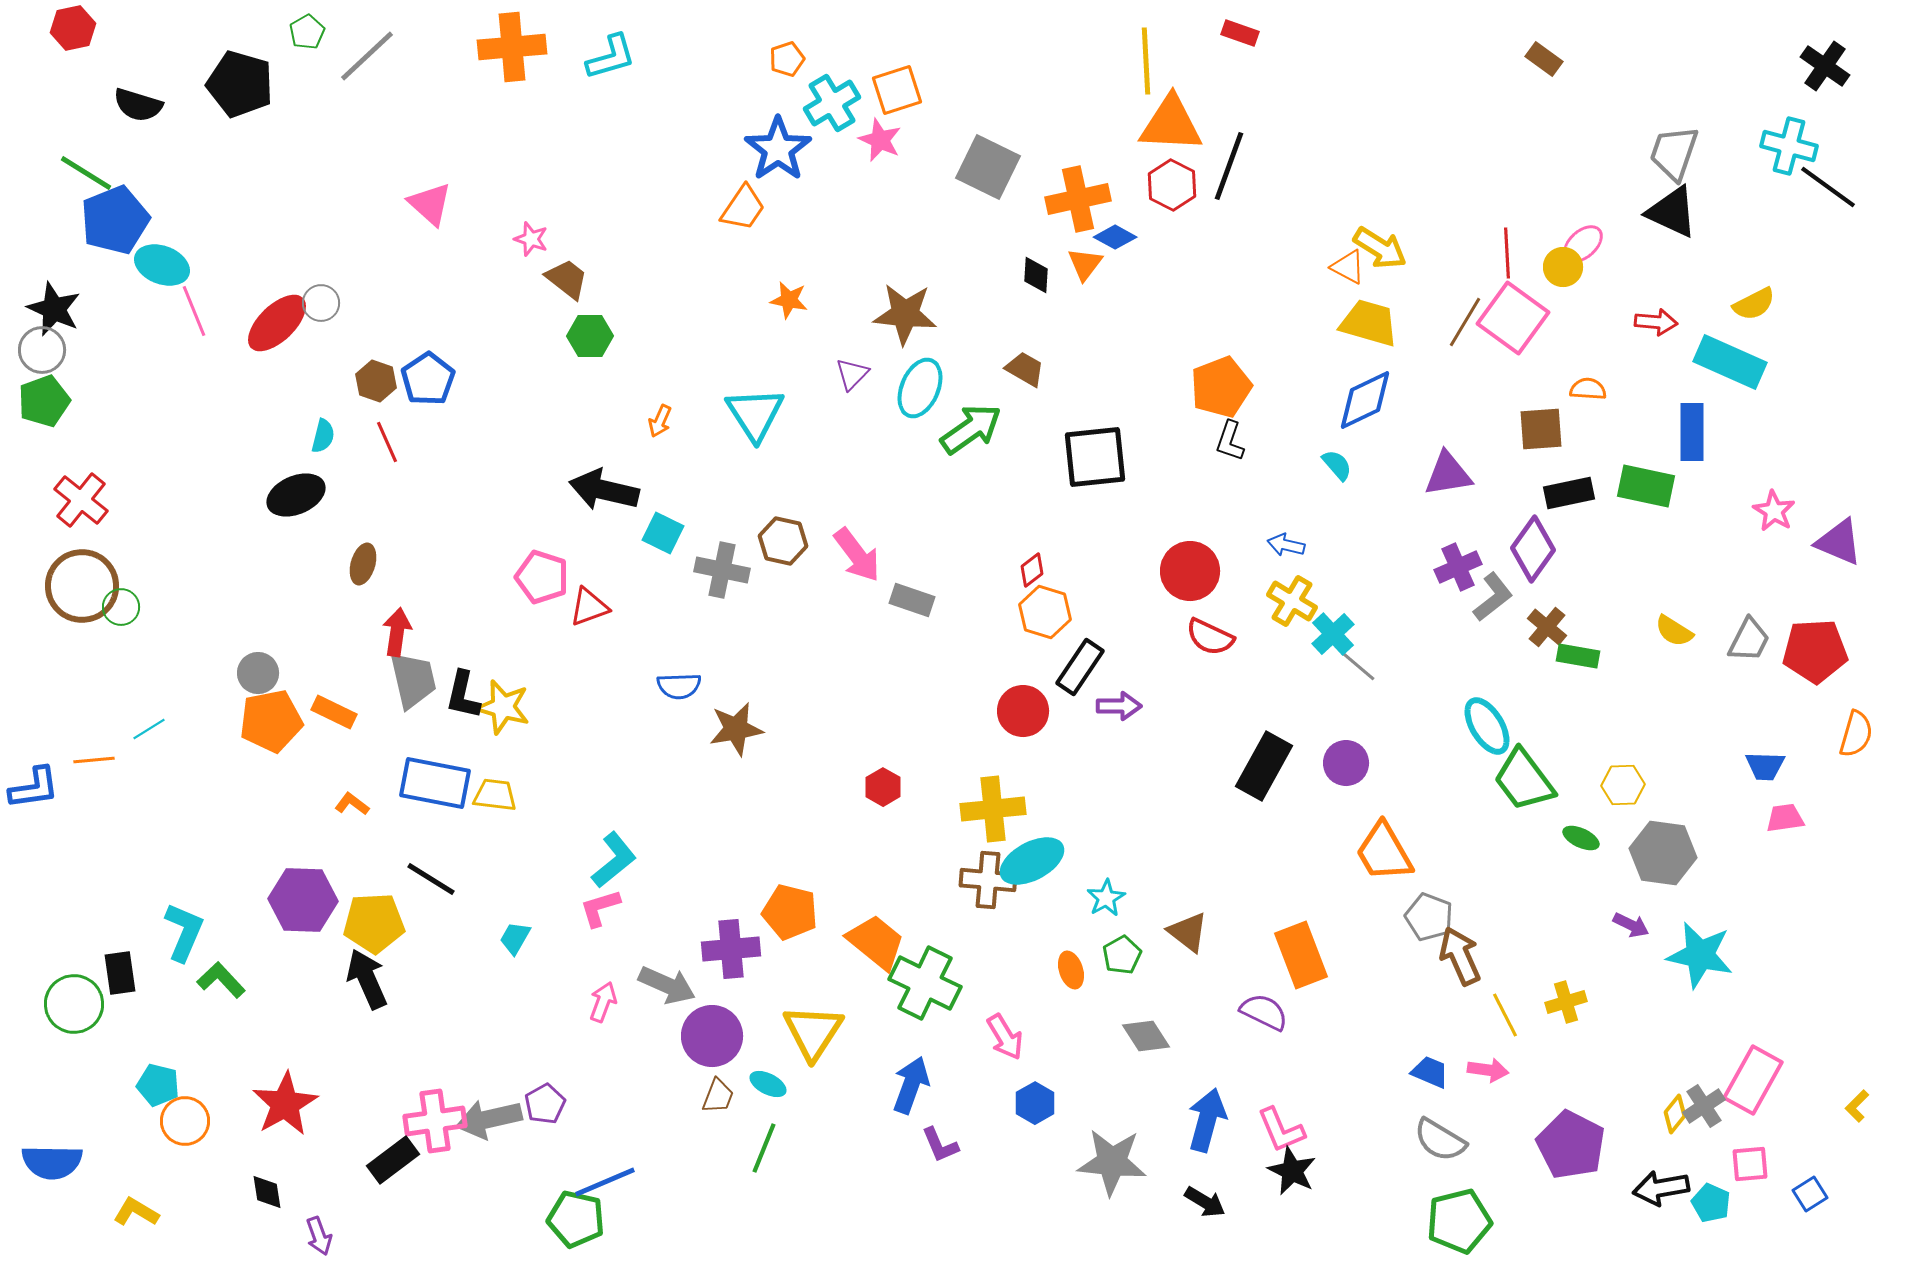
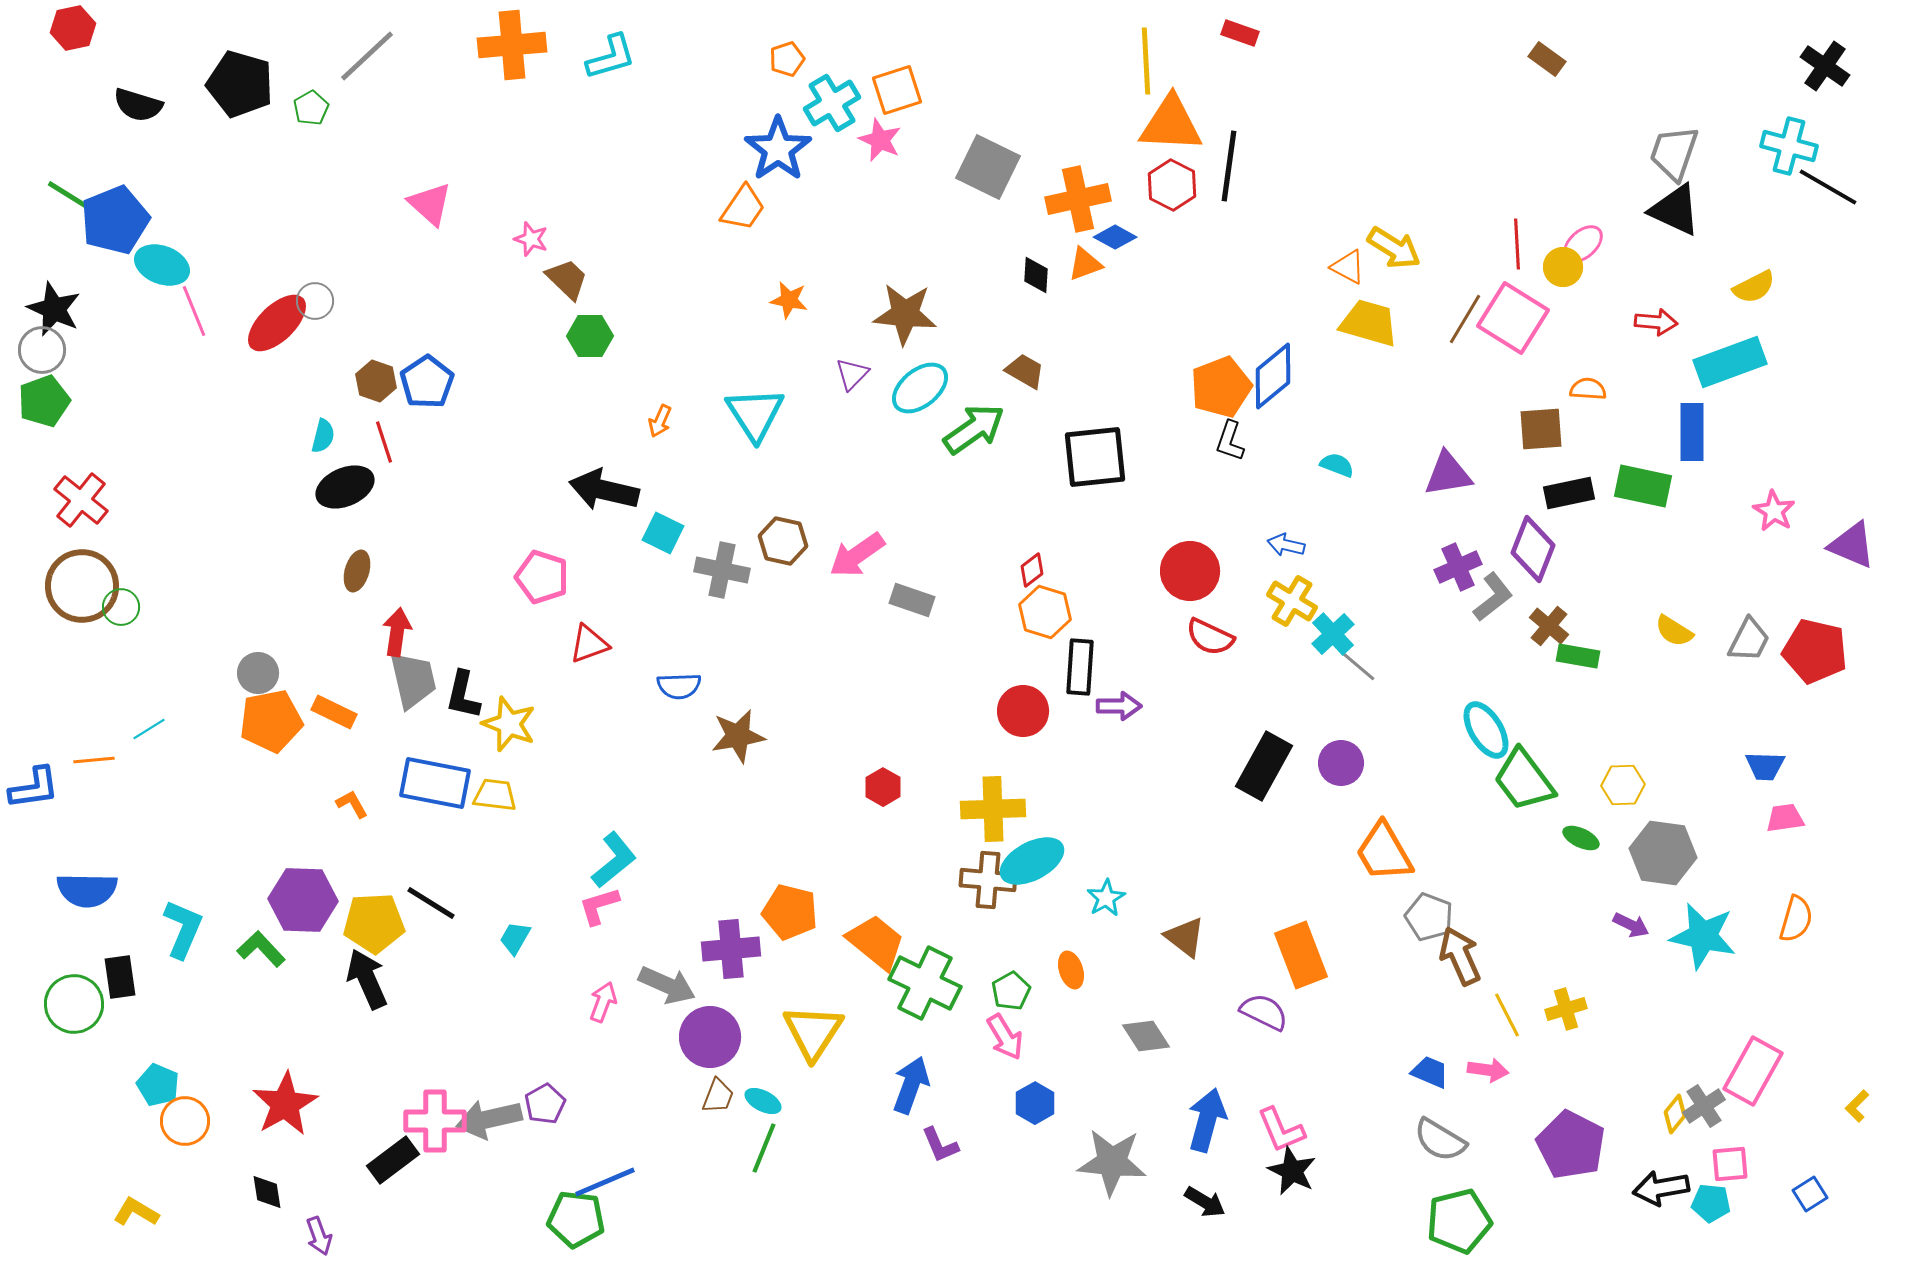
green pentagon at (307, 32): moved 4 px right, 76 px down
orange cross at (512, 47): moved 2 px up
brown rectangle at (1544, 59): moved 3 px right
black line at (1229, 166): rotated 12 degrees counterclockwise
green line at (86, 173): moved 13 px left, 25 px down
black line at (1828, 187): rotated 6 degrees counterclockwise
black triangle at (1672, 212): moved 3 px right, 2 px up
yellow arrow at (1380, 248): moved 14 px right
red line at (1507, 253): moved 10 px right, 9 px up
orange triangle at (1085, 264): rotated 33 degrees clockwise
brown trapezoid at (567, 279): rotated 6 degrees clockwise
gray circle at (321, 303): moved 6 px left, 2 px up
yellow semicircle at (1754, 304): moved 17 px up
pink square at (1513, 318): rotated 4 degrees counterclockwise
brown line at (1465, 322): moved 3 px up
cyan rectangle at (1730, 362): rotated 44 degrees counterclockwise
brown trapezoid at (1025, 369): moved 2 px down
blue pentagon at (428, 379): moved 1 px left, 3 px down
cyan ellipse at (920, 388): rotated 28 degrees clockwise
blue diamond at (1365, 400): moved 92 px left, 24 px up; rotated 14 degrees counterclockwise
green arrow at (971, 429): moved 3 px right
red line at (387, 442): moved 3 px left; rotated 6 degrees clockwise
cyan semicircle at (1337, 465): rotated 28 degrees counterclockwise
green rectangle at (1646, 486): moved 3 px left
black ellipse at (296, 495): moved 49 px right, 8 px up
purple triangle at (1839, 542): moved 13 px right, 3 px down
purple diamond at (1533, 549): rotated 14 degrees counterclockwise
pink arrow at (857, 555): rotated 92 degrees clockwise
brown ellipse at (363, 564): moved 6 px left, 7 px down
red triangle at (589, 607): moved 37 px down
brown cross at (1547, 627): moved 2 px right, 1 px up
red pentagon at (1815, 651): rotated 16 degrees clockwise
black rectangle at (1080, 667): rotated 30 degrees counterclockwise
yellow star at (503, 707): moved 6 px right, 17 px down; rotated 6 degrees clockwise
cyan ellipse at (1487, 726): moved 1 px left, 4 px down
brown star at (736, 729): moved 2 px right, 7 px down
orange semicircle at (1856, 734): moved 60 px left, 185 px down
purple circle at (1346, 763): moved 5 px left
orange L-shape at (352, 804): rotated 24 degrees clockwise
yellow cross at (993, 809): rotated 4 degrees clockwise
black line at (431, 879): moved 24 px down
pink L-shape at (600, 908): moved 1 px left, 2 px up
cyan L-shape at (184, 932): moved 1 px left, 3 px up
brown triangle at (1188, 932): moved 3 px left, 5 px down
green pentagon at (1122, 955): moved 111 px left, 36 px down
cyan star at (1700, 955): moved 3 px right, 19 px up
black rectangle at (120, 973): moved 4 px down
green L-shape at (221, 980): moved 40 px right, 31 px up
yellow cross at (1566, 1002): moved 7 px down
yellow line at (1505, 1015): moved 2 px right
purple circle at (712, 1036): moved 2 px left, 1 px down
pink rectangle at (1753, 1080): moved 9 px up
cyan ellipse at (768, 1084): moved 5 px left, 17 px down
cyan pentagon at (158, 1085): rotated 9 degrees clockwise
pink cross at (435, 1121): rotated 8 degrees clockwise
blue semicircle at (52, 1162): moved 35 px right, 272 px up
pink square at (1750, 1164): moved 20 px left
cyan pentagon at (1711, 1203): rotated 18 degrees counterclockwise
green pentagon at (576, 1219): rotated 6 degrees counterclockwise
